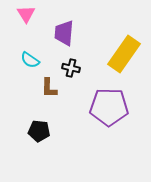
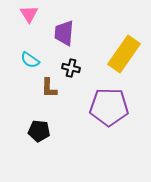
pink triangle: moved 3 px right
